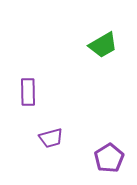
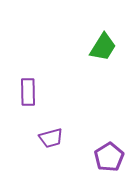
green trapezoid: moved 2 px down; rotated 28 degrees counterclockwise
purple pentagon: moved 1 px up
